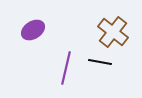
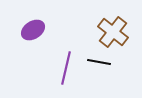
black line: moved 1 px left
